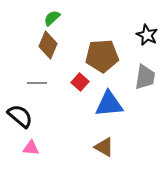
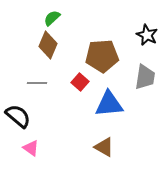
black semicircle: moved 2 px left
pink triangle: rotated 30 degrees clockwise
